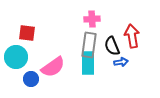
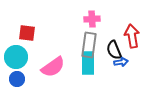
black semicircle: moved 2 px right, 4 px down
blue circle: moved 14 px left
